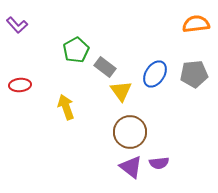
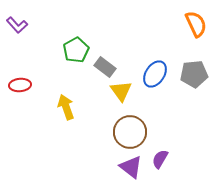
orange semicircle: rotated 72 degrees clockwise
purple semicircle: moved 1 px right, 4 px up; rotated 126 degrees clockwise
